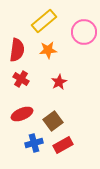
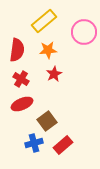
red star: moved 5 px left, 8 px up
red ellipse: moved 10 px up
brown square: moved 6 px left
red rectangle: rotated 12 degrees counterclockwise
